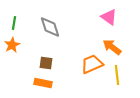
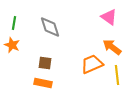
orange star: rotated 21 degrees counterclockwise
brown square: moved 1 px left
